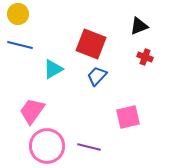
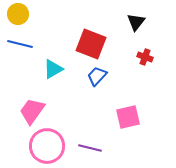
black triangle: moved 3 px left, 4 px up; rotated 30 degrees counterclockwise
blue line: moved 1 px up
purple line: moved 1 px right, 1 px down
